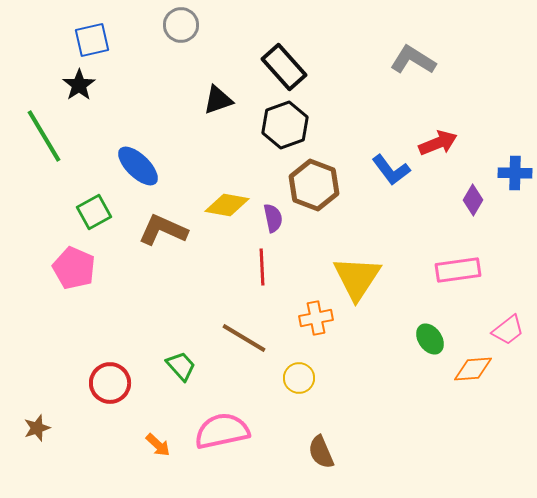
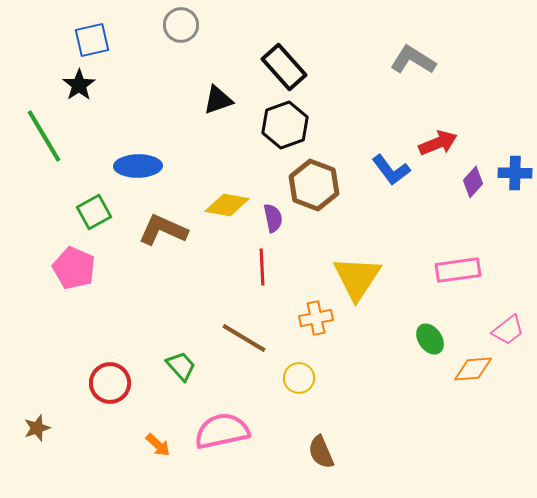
blue ellipse: rotated 45 degrees counterclockwise
purple diamond: moved 18 px up; rotated 12 degrees clockwise
